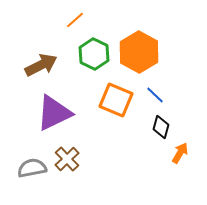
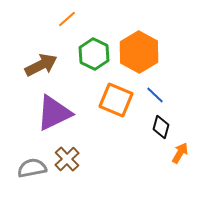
orange line: moved 8 px left, 1 px up
